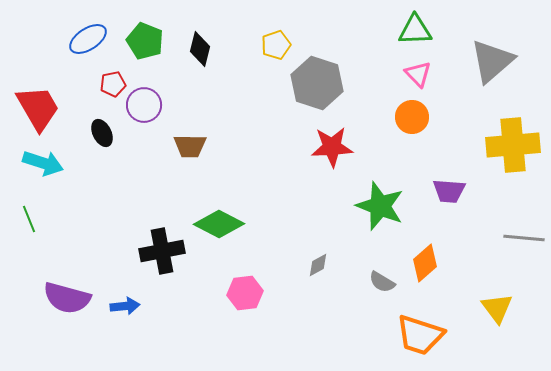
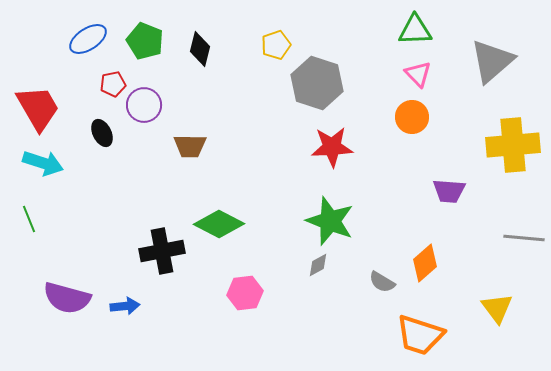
green star: moved 50 px left, 15 px down
